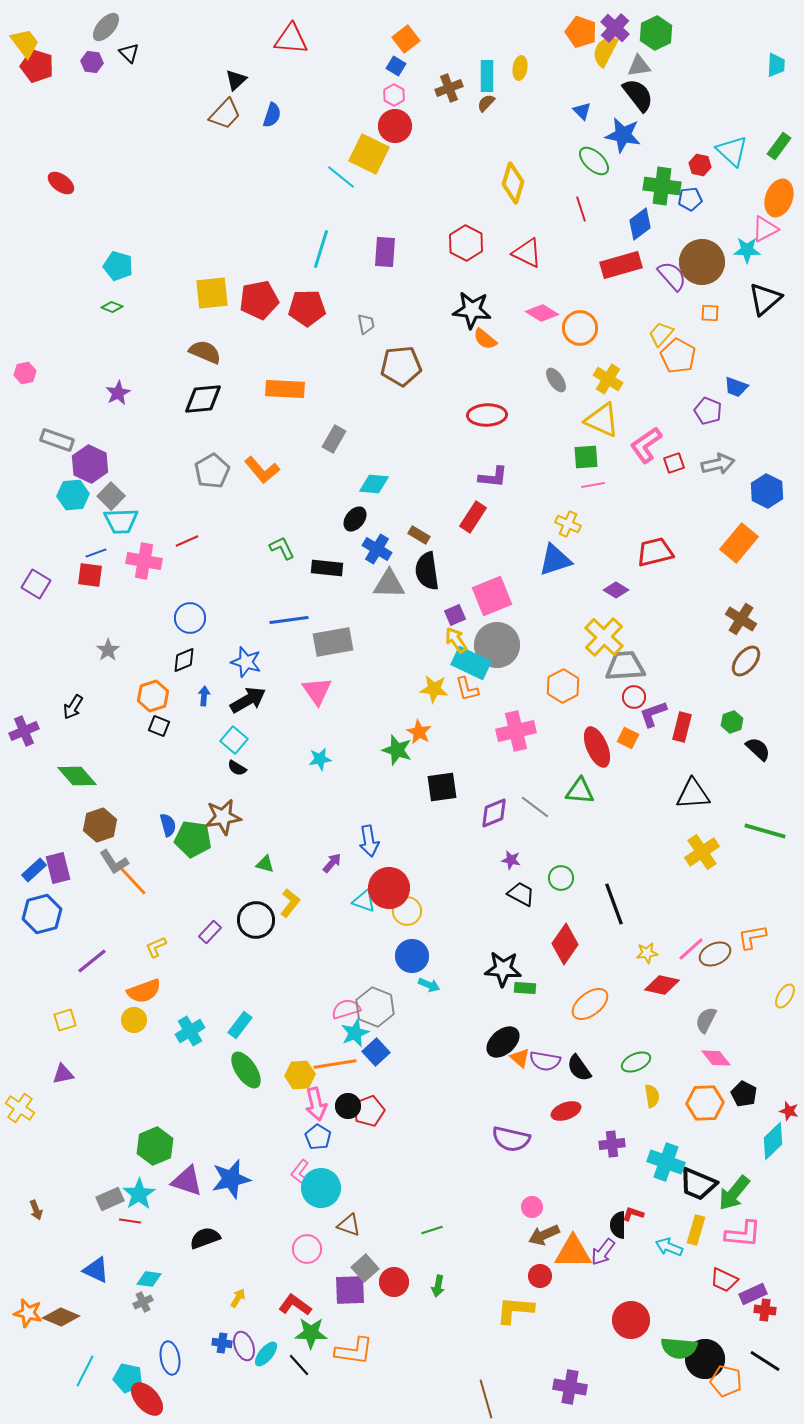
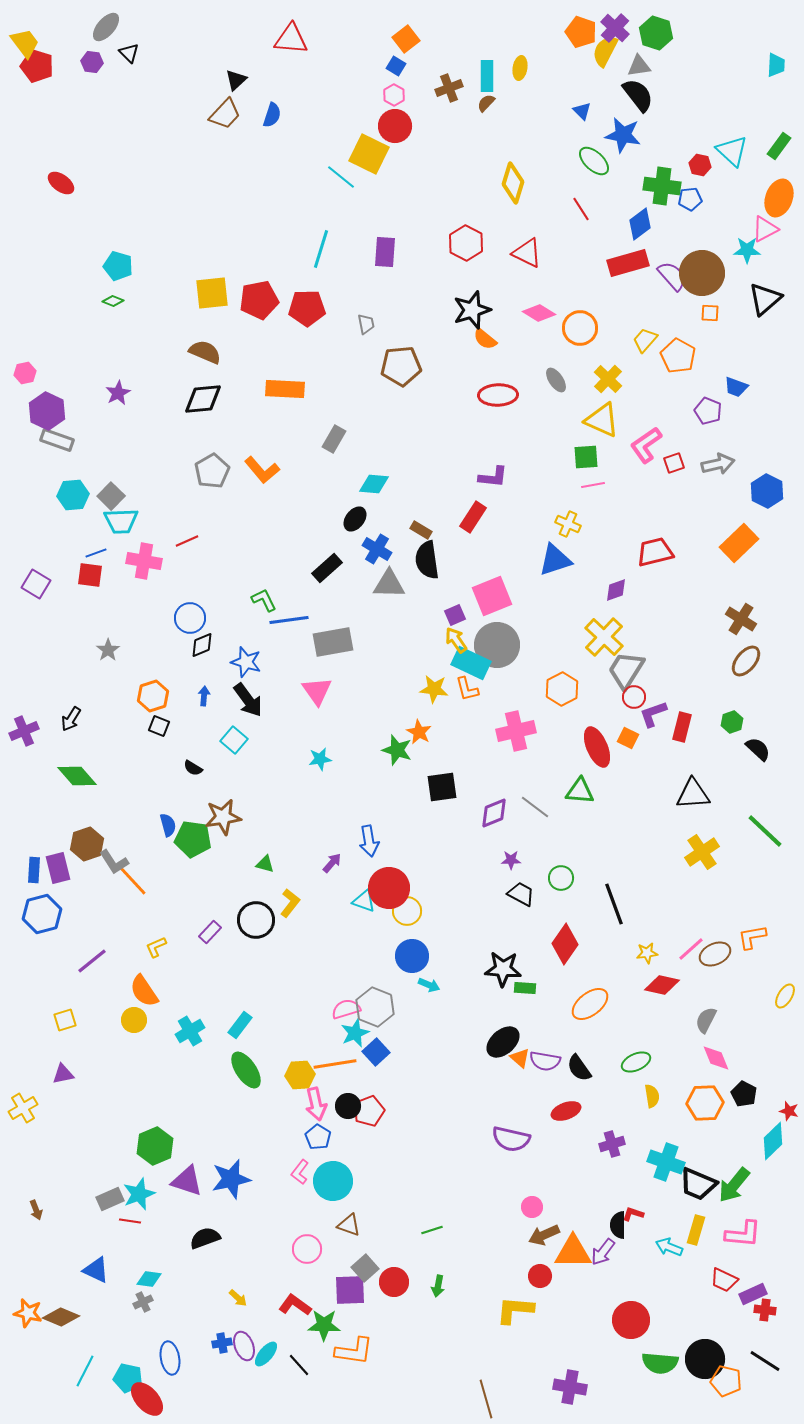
green hexagon at (656, 33): rotated 16 degrees counterclockwise
red line at (581, 209): rotated 15 degrees counterclockwise
brown circle at (702, 262): moved 11 px down
red rectangle at (621, 265): moved 7 px right, 2 px up
green diamond at (112, 307): moved 1 px right, 6 px up
black star at (472, 310): rotated 24 degrees counterclockwise
pink diamond at (542, 313): moved 3 px left
yellow trapezoid at (661, 334): moved 16 px left, 6 px down
yellow cross at (608, 379): rotated 12 degrees clockwise
red ellipse at (487, 415): moved 11 px right, 20 px up
purple hexagon at (90, 464): moved 43 px left, 53 px up
brown rectangle at (419, 535): moved 2 px right, 5 px up
orange rectangle at (739, 543): rotated 6 degrees clockwise
green L-shape at (282, 548): moved 18 px left, 52 px down
black rectangle at (327, 568): rotated 48 degrees counterclockwise
black semicircle at (427, 571): moved 11 px up
purple diamond at (616, 590): rotated 50 degrees counterclockwise
black diamond at (184, 660): moved 18 px right, 15 px up
gray trapezoid at (625, 666): moved 1 px right, 4 px down; rotated 54 degrees counterclockwise
orange hexagon at (563, 686): moved 1 px left, 3 px down
black arrow at (248, 700): rotated 84 degrees clockwise
black arrow at (73, 707): moved 2 px left, 12 px down
black semicircle at (237, 768): moved 44 px left
brown hexagon at (100, 825): moved 13 px left, 19 px down
green line at (765, 831): rotated 27 degrees clockwise
purple star at (511, 860): rotated 12 degrees counterclockwise
blue rectangle at (34, 870): rotated 45 degrees counterclockwise
orange semicircle at (144, 991): rotated 76 degrees clockwise
pink diamond at (716, 1058): rotated 16 degrees clockwise
yellow cross at (20, 1108): moved 3 px right; rotated 24 degrees clockwise
purple cross at (612, 1144): rotated 10 degrees counterclockwise
cyan circle at (321, 1188): moved 12 px right, 7 px up
green arrow at (734, 1193): moved 8 px up
cyan star at (139, 1194): rotated 12 degrees clockwise
yellow arrow at (238, 1298): rotated 102 degrees clockwise
green star at (311, 1333): moved 13 px right, 8 px up
blue cross at (222, 1343): rotated 18 degrees counterclockwise
green semicircle at (679, 1348): moved 19 px left, 15 px down
